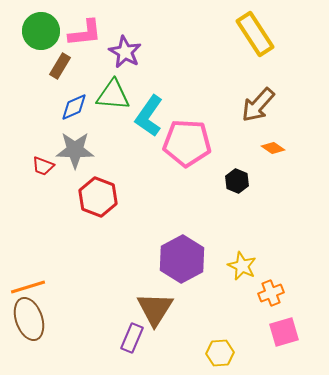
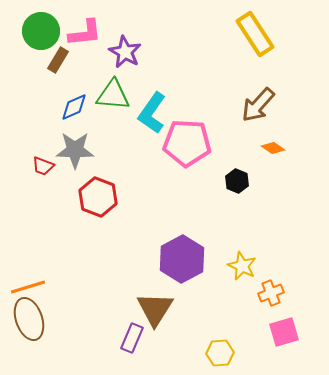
brown rectangle: moved 2 px left, 6 px up
cyan L-shape: moved 3 px right, 3 px up
